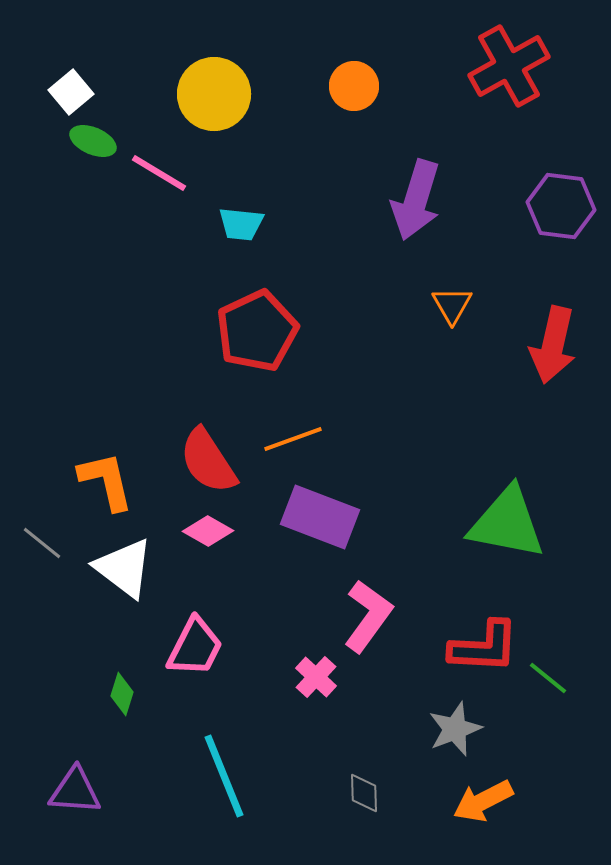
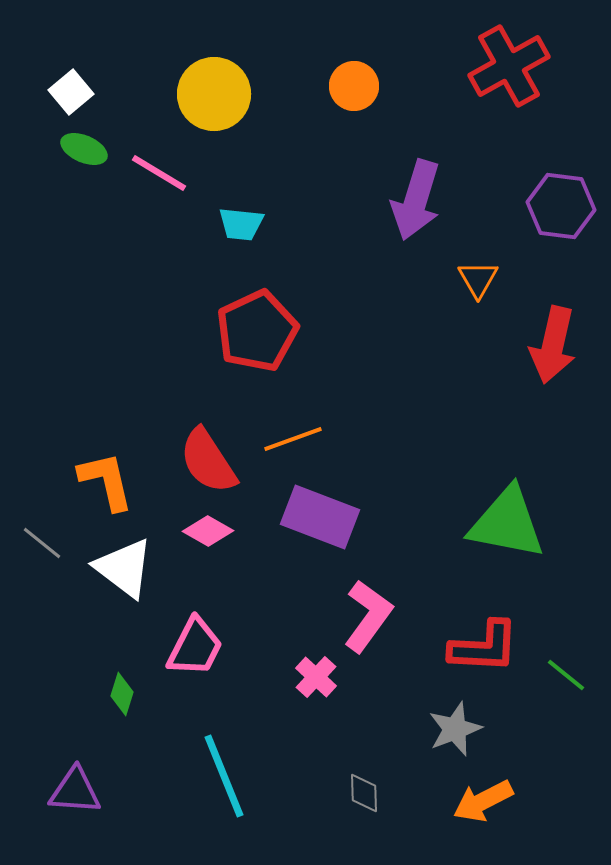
green ellipse: moved 9 px left, 8 px down
orange triangle: moved 26 px right, 26 px up
green line: moved 18 px right, 3 px up
